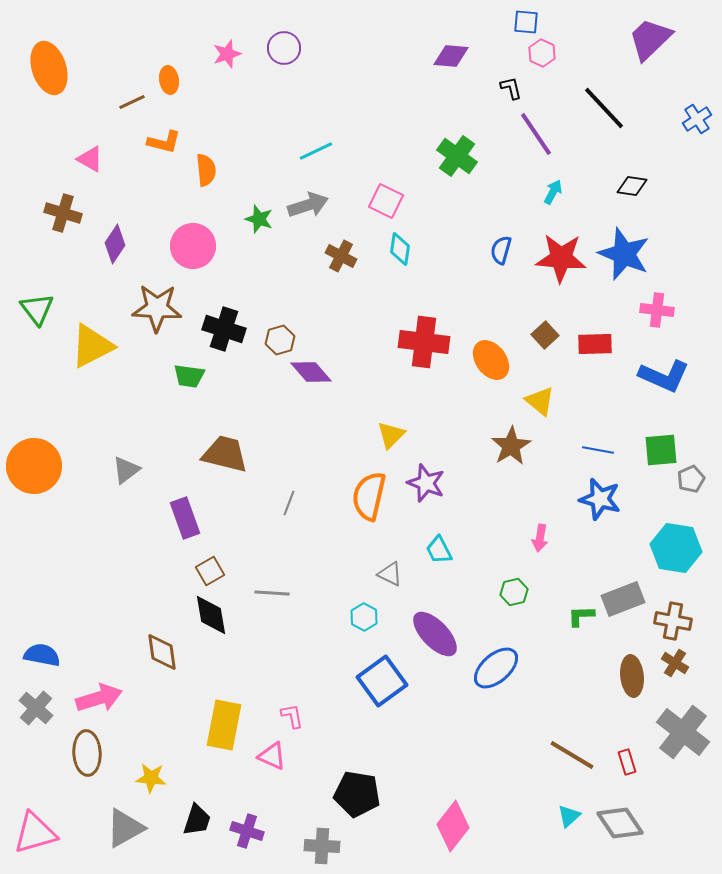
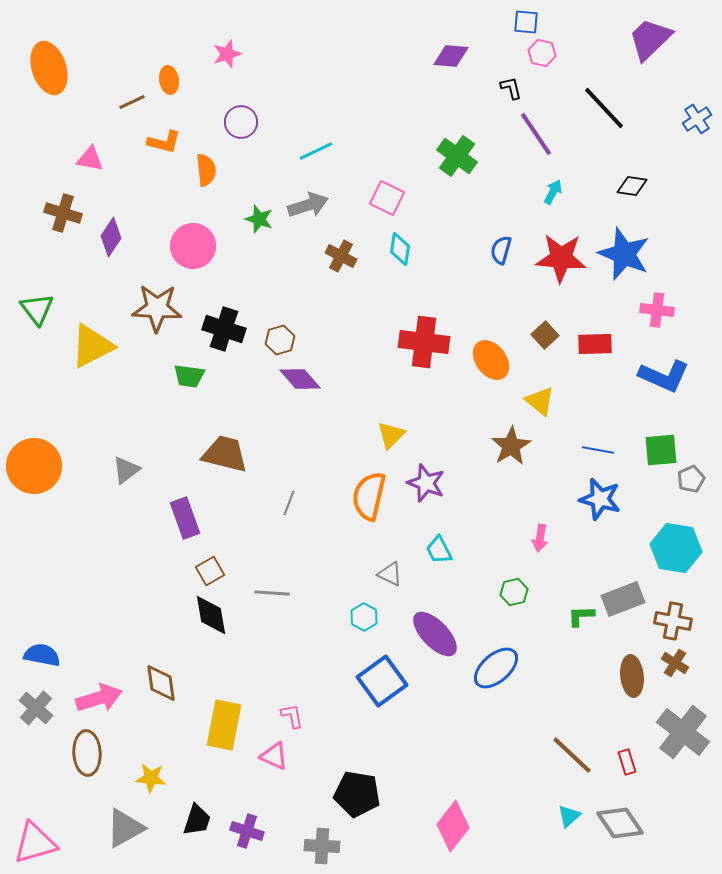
purple circle at (284, 48): moved 43 px left, 74 px down
pink hexagon at (542, 53): rotated 12 degrees counterclockwise
pink triangle at (90, 159): rotated 20 degrees counterclockwise
pink square at (386, 201): moved 1 px right, 3 px up
purple diamond at (115, 244): moved 4 px left, 7 px up
purple diamond at (311, 372): moved 11 px left, 7 px down
brown diamond at (162, 652): moved 1 px left, 31 px down
brown line at (572, 755): rotated 12 degrees clockwise
pink triangle at (272, 756): moved 2 px right
pink triangle at (35, 833): moved 10 px down
